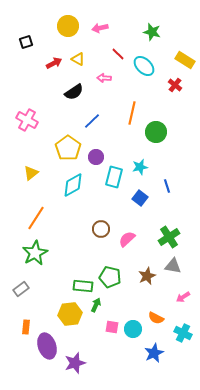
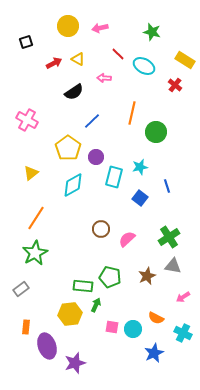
cyan ellipse at (144, 66): rotated 15 degrees counterclockwise
